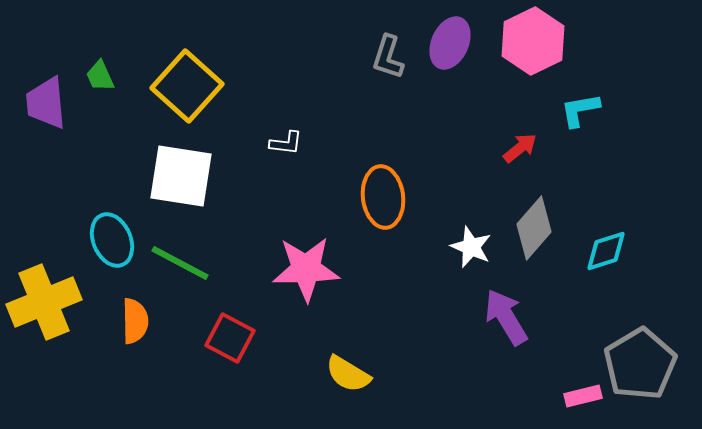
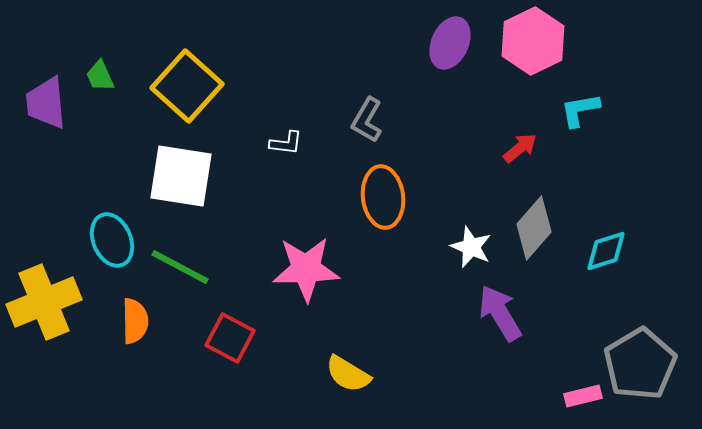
gray L-shape: moved 21 px left, 63 px down; rotated 12 degrees clockwise
green line: moved 4 px down
purple arrow: moved 6 px left, 4 px up
